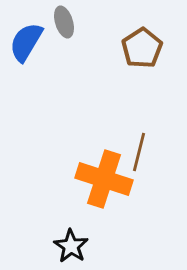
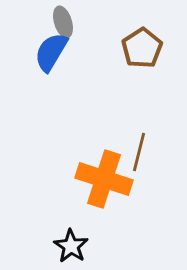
gray ellipse: moved 1 px left
blue semicircle: moved 25 px right, 10 px down
